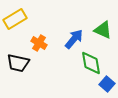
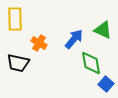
yellow rectangle: rotated 60 degrees counterclockwise
blue square: moved 1 px left
